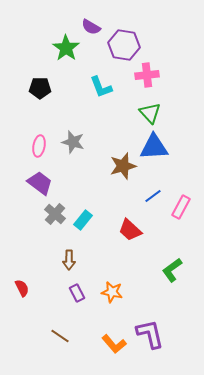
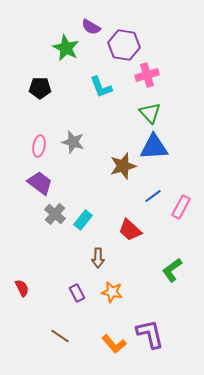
green star: rotated 8 degrees counterclockwise
pink cross: rotated 10 degrees counterclockwise
brown arrow: moved 29 px right, 2 px up
